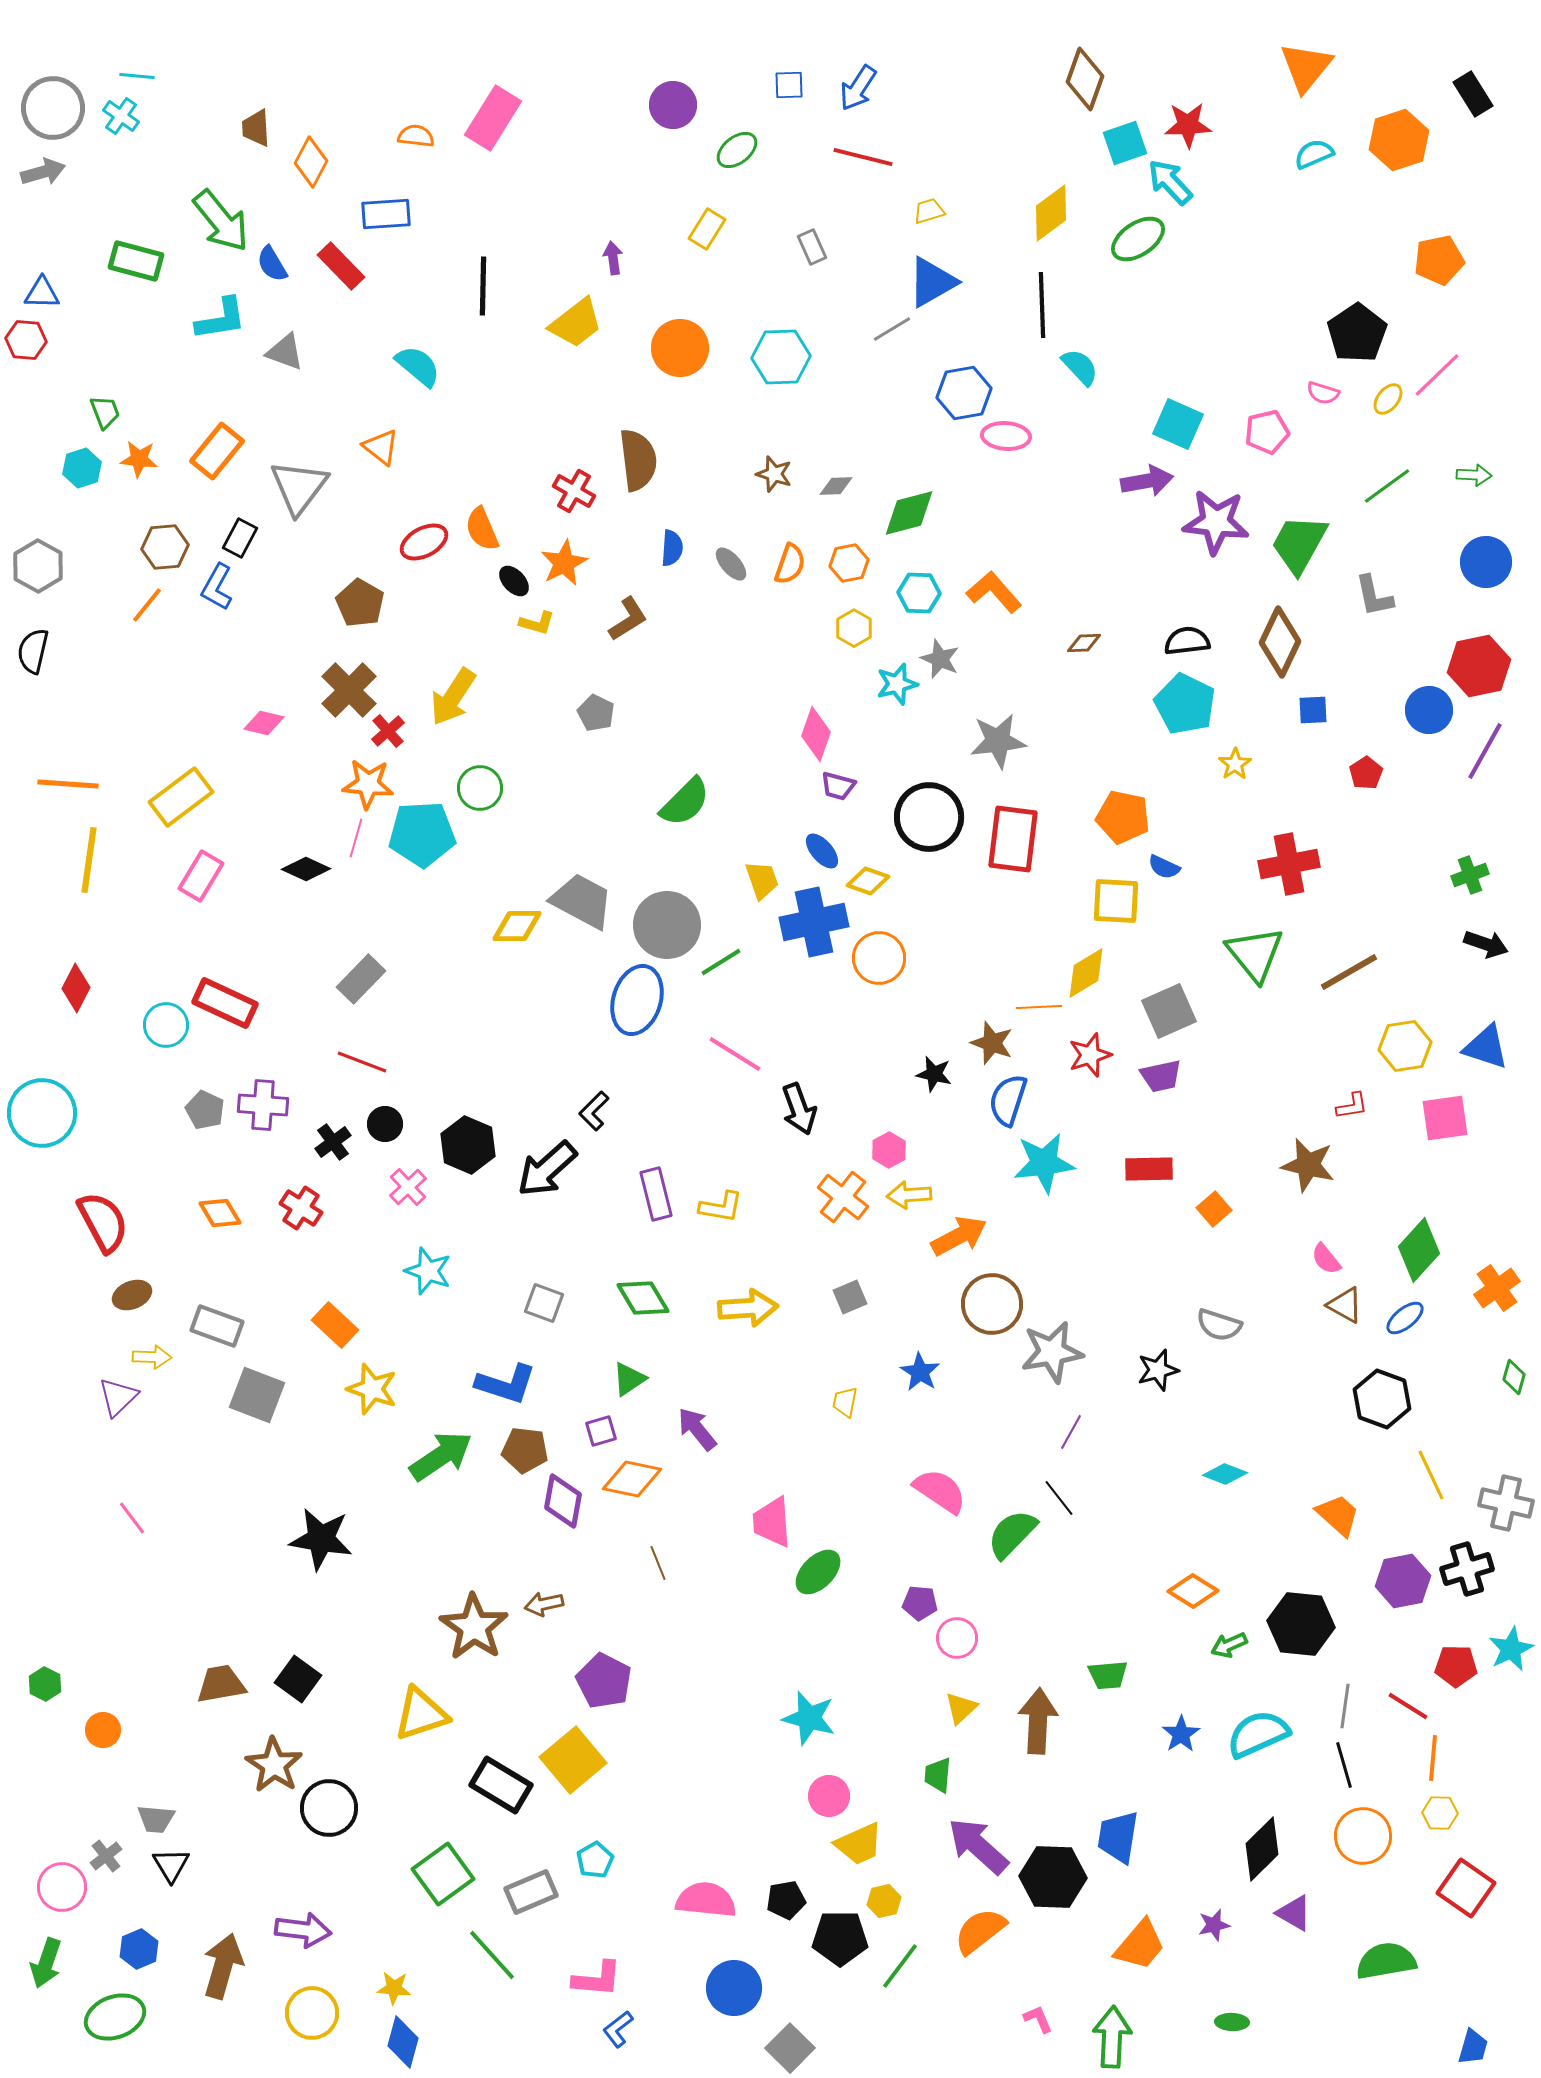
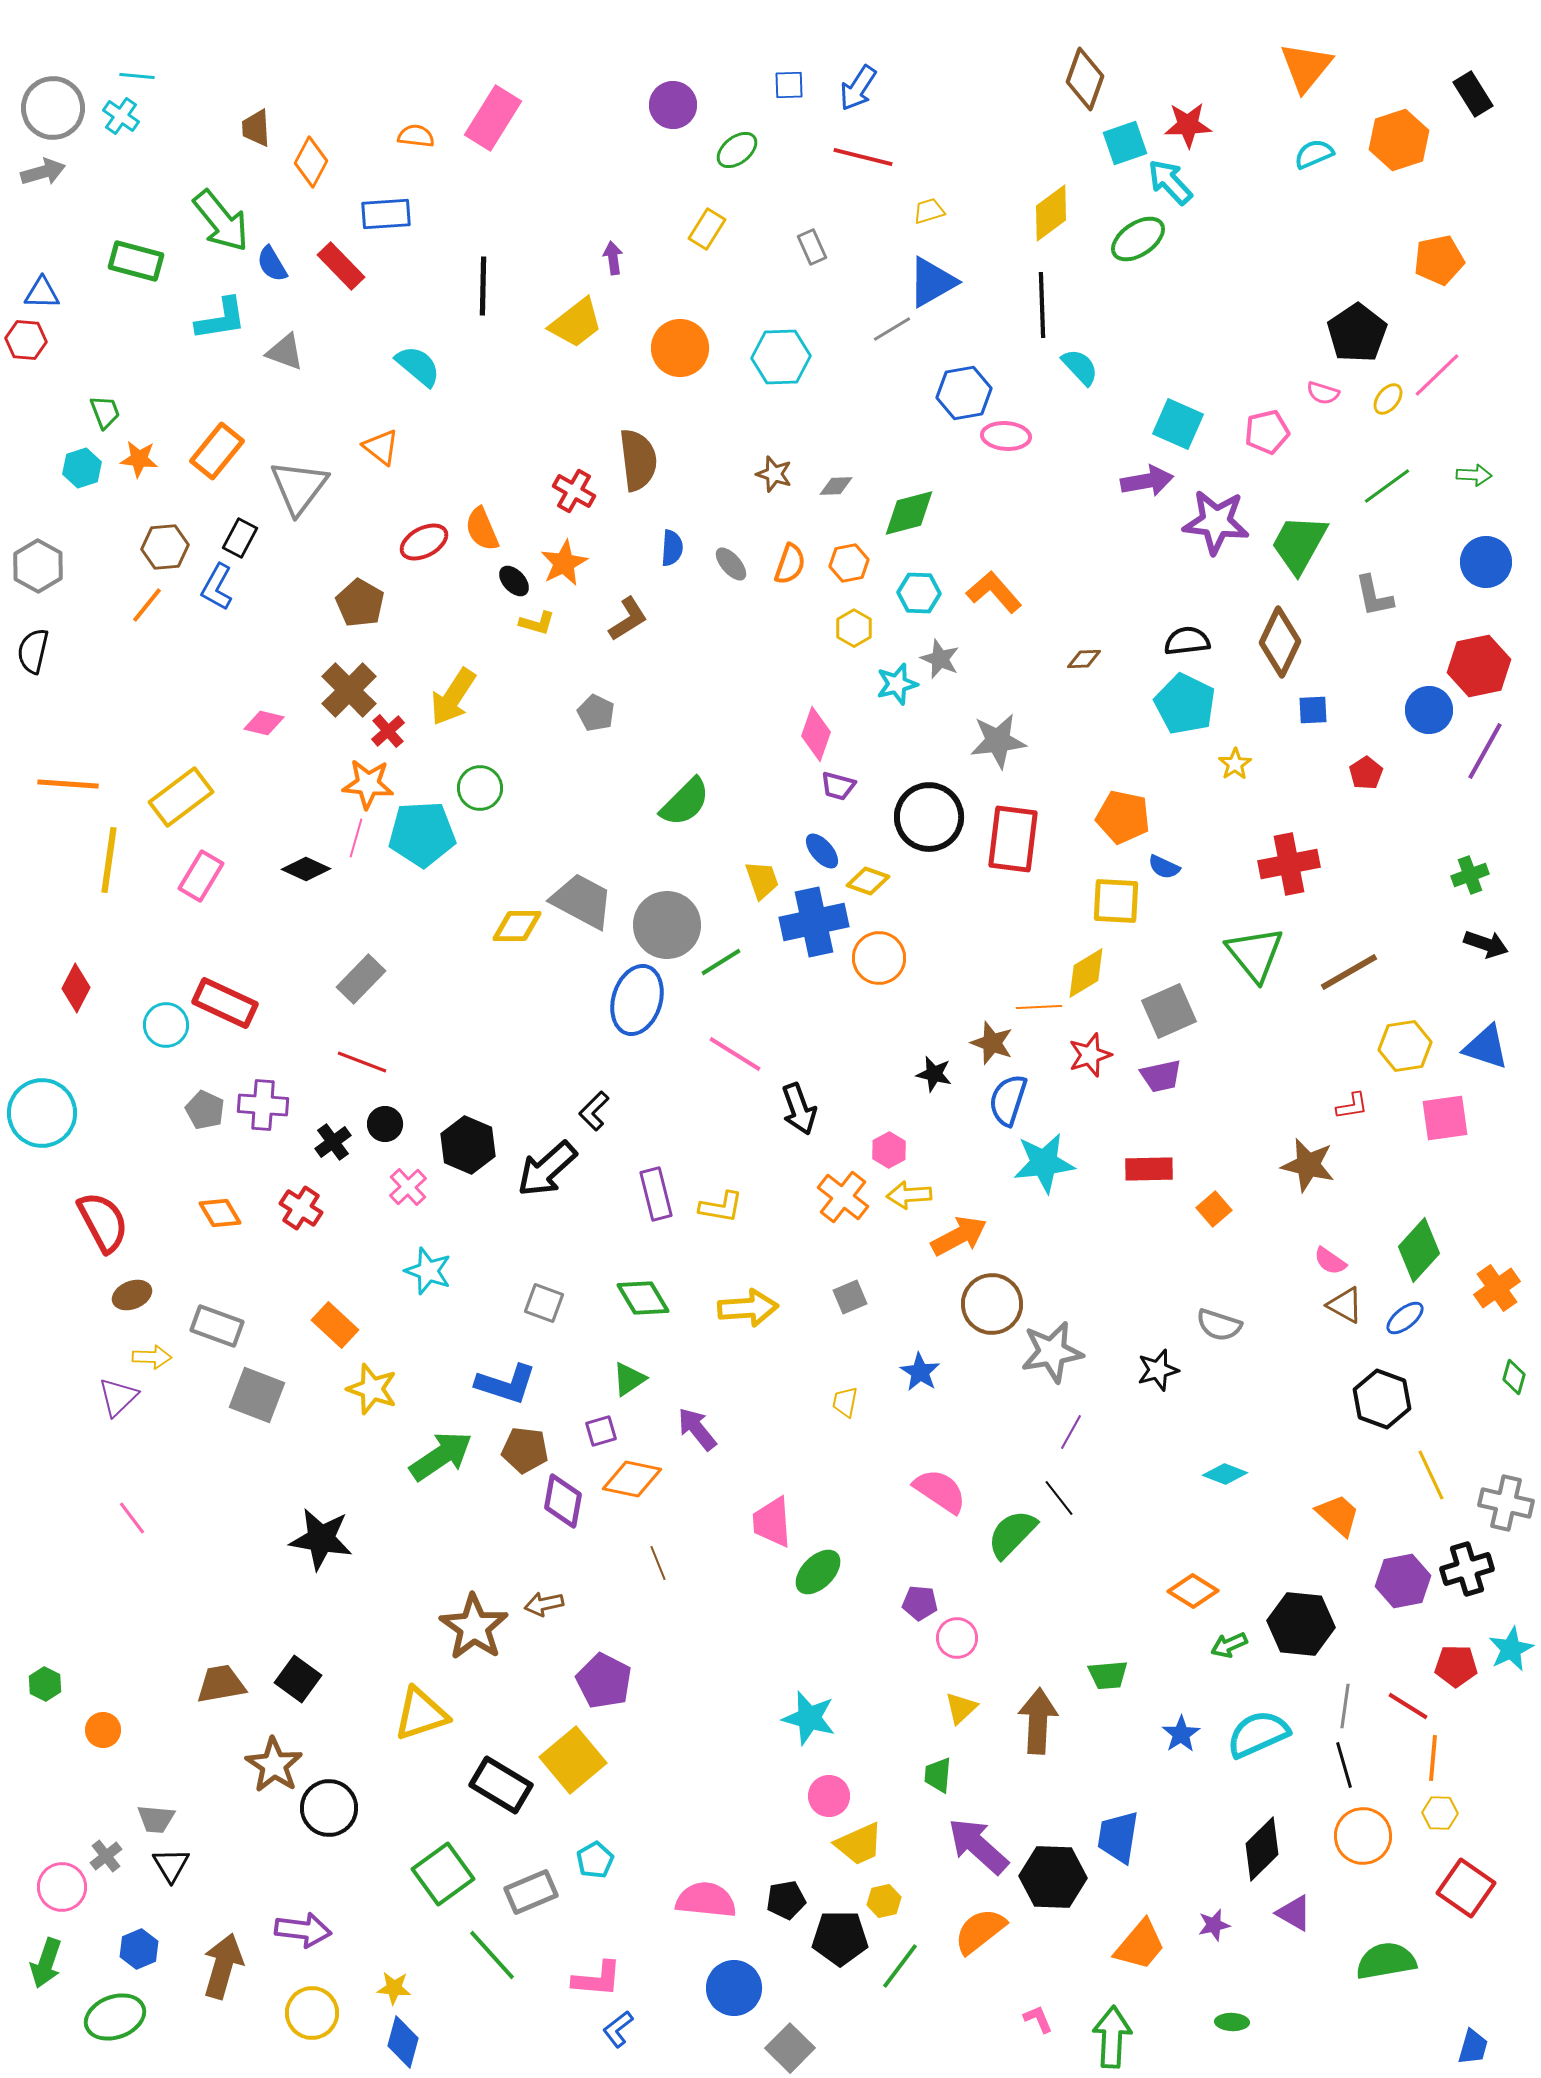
brown diamond at (1084, 643): moved 16 px down
yellow line at (89, 860): moved 20 px right
pink semicircle at (1326, 1259): moved 4 px right, 2 px down; rotated 16 degrees counterclockwise
